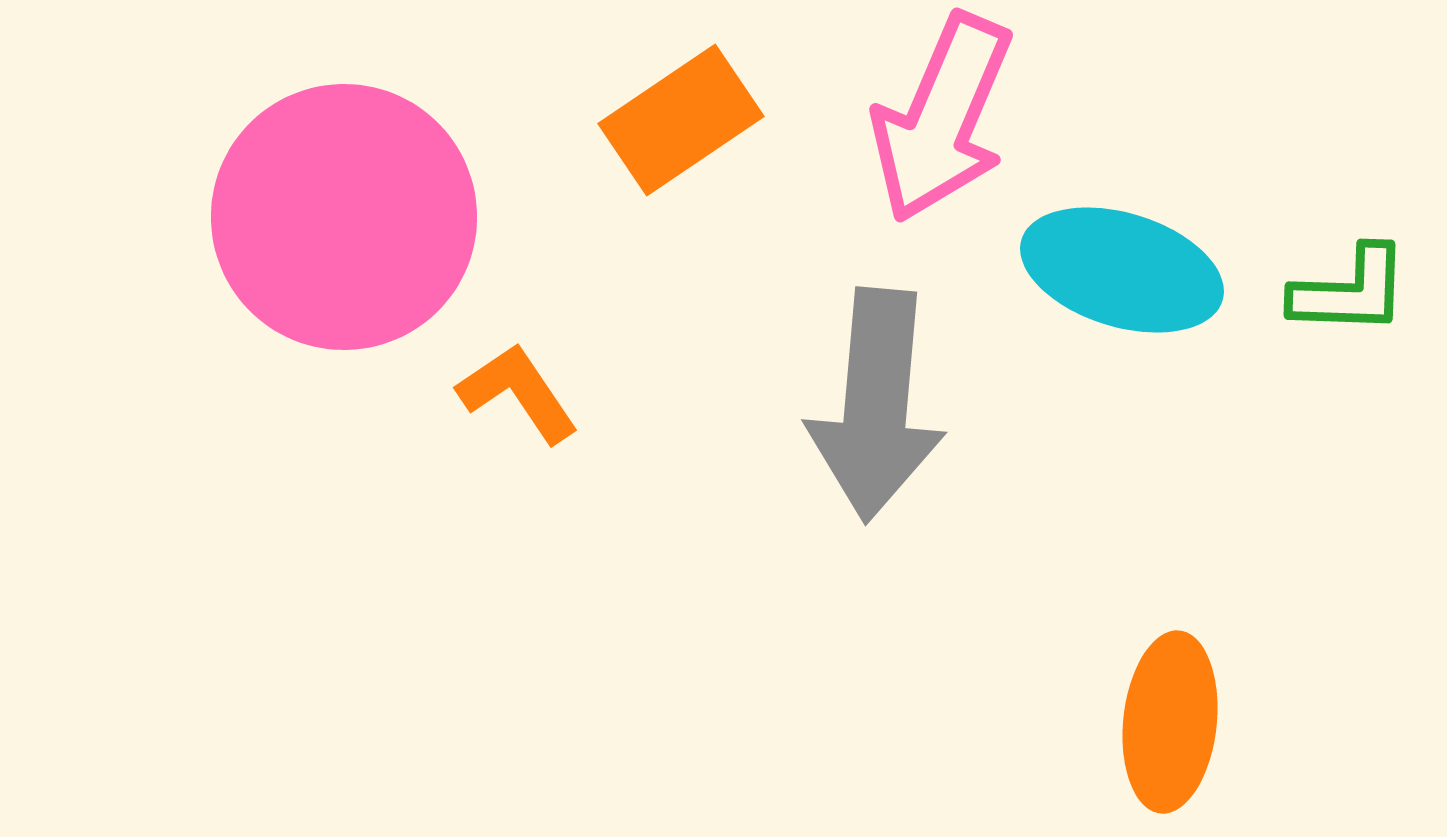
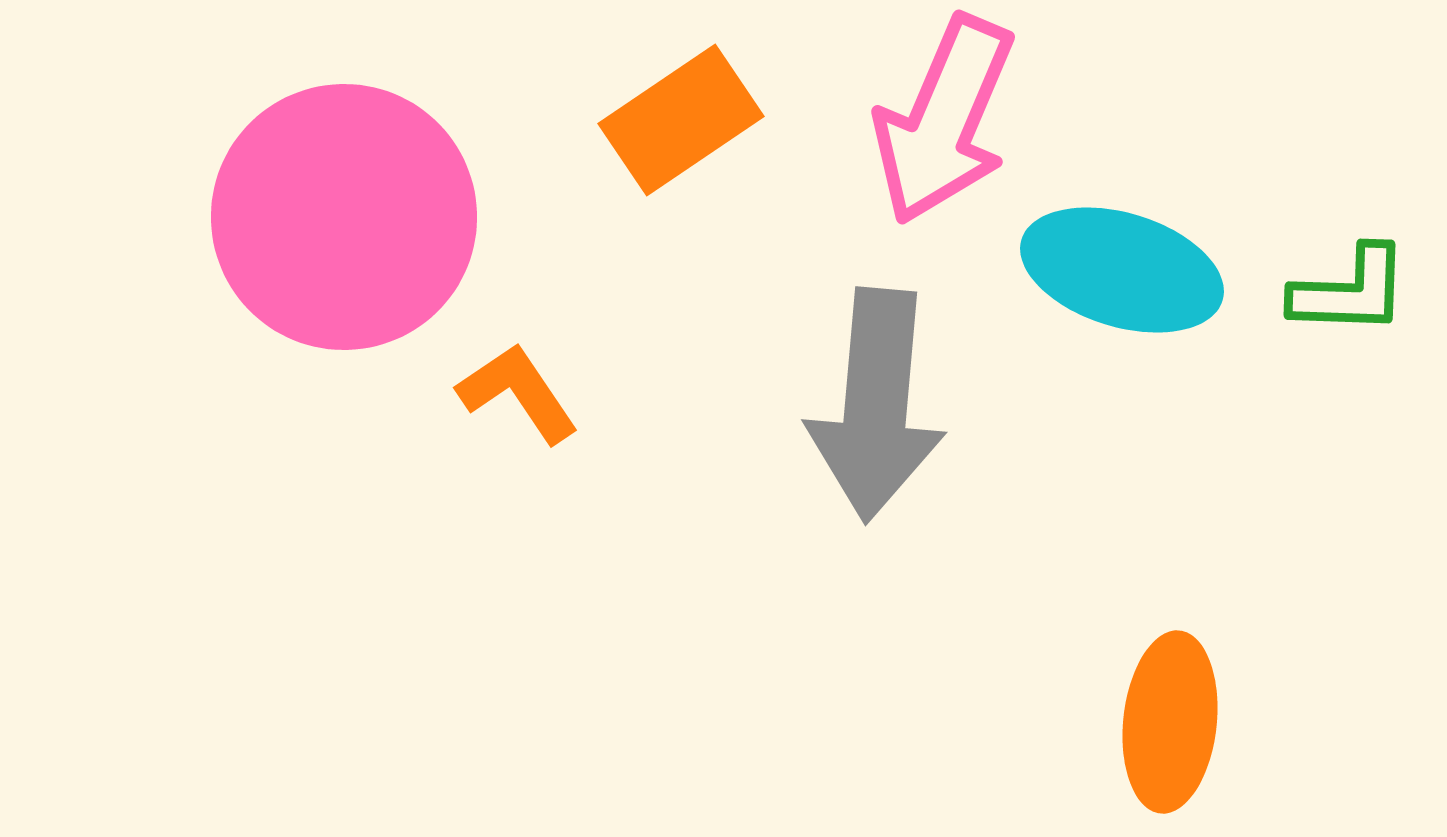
pink arrow: moved 2 px right, 2 px down
